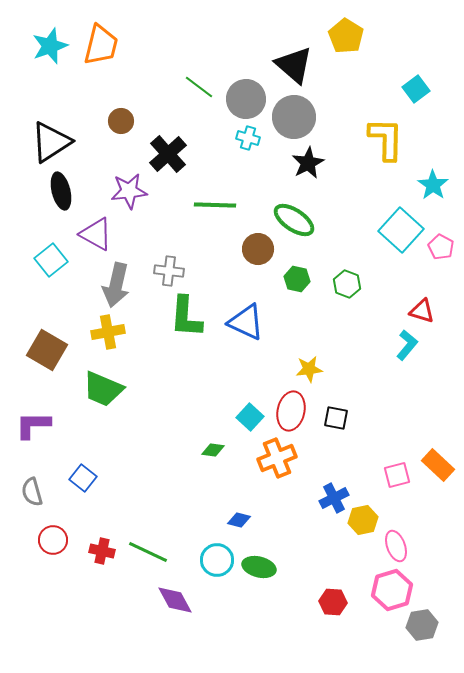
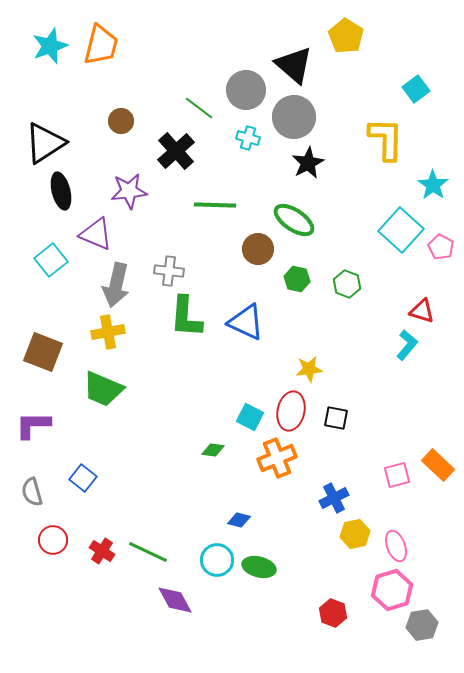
green line at (199, 87): moved 21 px down
gray circle at (246, 99): moved 9 px up
black triangle at (51, 142): moved 6 px left, 1 px down
black cross at (168, 154): moved 8 px right, 3 px up
purple triangle at (96, 234): rotated 6 degrees counterclockwise
brown square at (47, 350): moved 4 px left, 2 px down; rotated 9 degrees counterclockwise
cyan square at (250, 417): rotated 16 degrees counterclockwise
yellow hexagon at (363, 520): moved 8 px left, 14 px down
red cross at (102, 551): rotated 20 degrees clockwise
red hexagon at (333, 602): moved 11 px down; rotated 16 degrees clockwise
